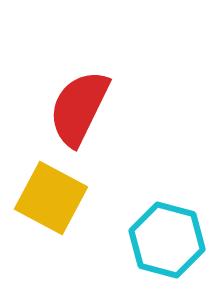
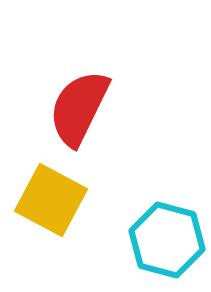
yellow square: moved 2 px down
